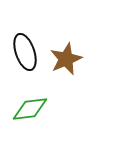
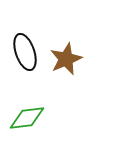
green diamond: moved 3 px left, 9 px down
